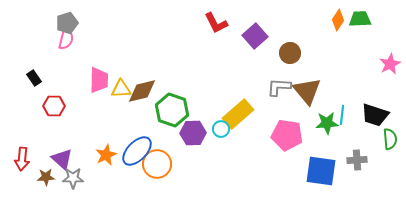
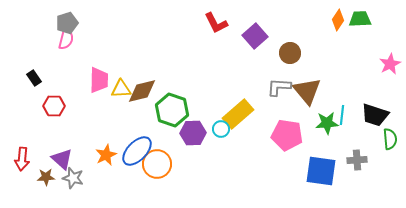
gray star: rotated 15 degrees clockwise
